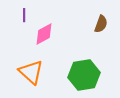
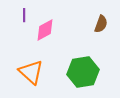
pink diamond: moved 1 px right, 4 px up
green hexagon: moved 1 px left, 3 px up
